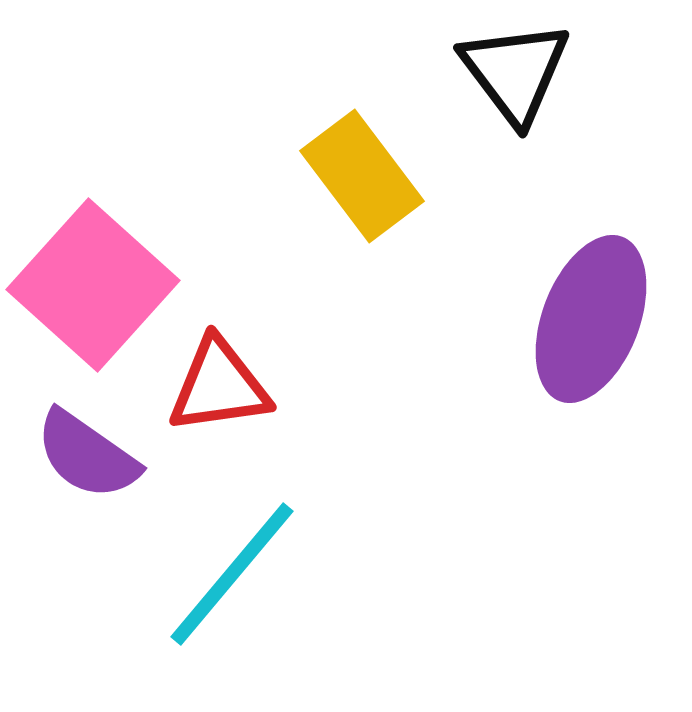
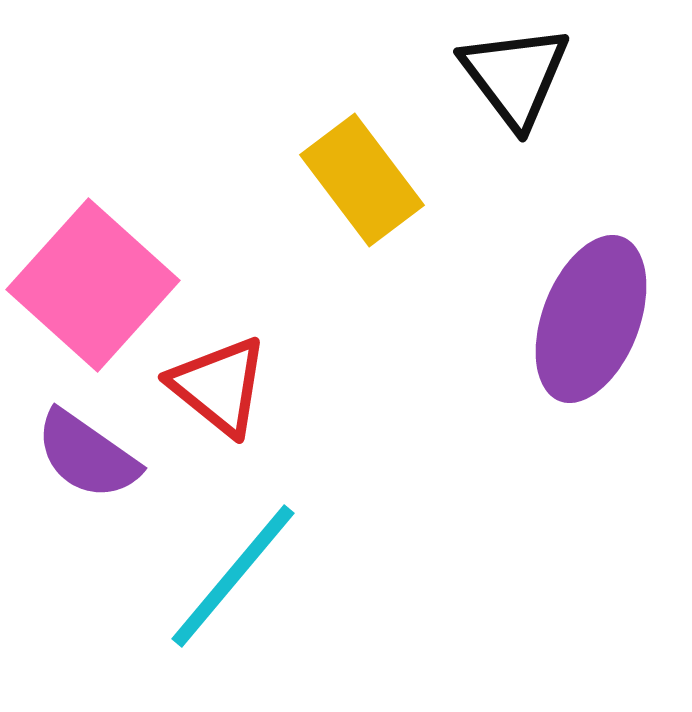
black triangle: moved 4 px down
yellow rectangle: moved 4 px down
red triangle: rotated 47 degrees clockwise
cyan line: moved 1 px right, 2 px down
